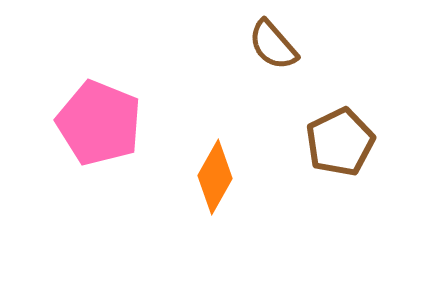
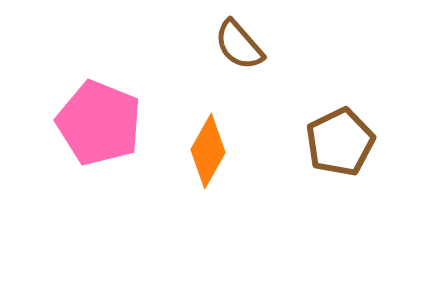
brown semicircle: moved 34 px left
orange diamond: moved 7 px left, 26 px up
